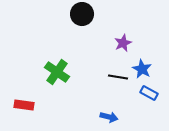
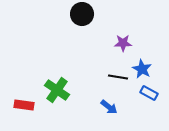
purple star: rotated 24 degrees clockwise
green cross: moved 18 px down
blue arrow: moved 10 px up; rotated 24 degrees clockwise
